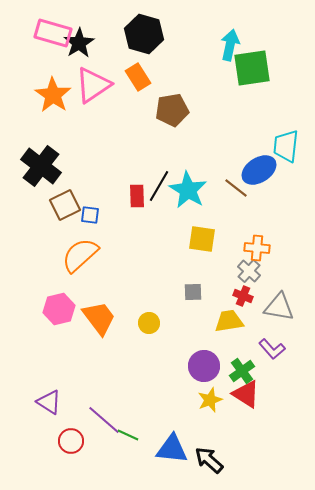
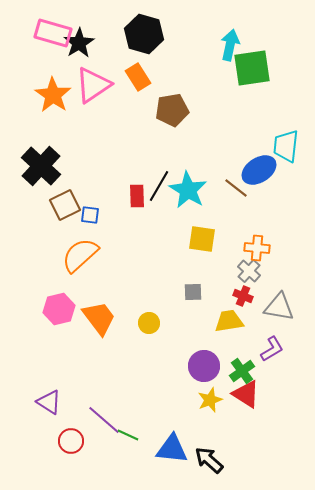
black cross: rotated 6 degrees clockwise
purple L-shape: rotated 80 degrees counterclockwise
